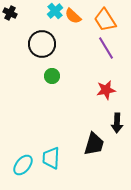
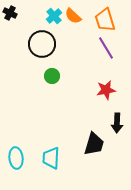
cyan cross: moved 1 px left, 5 px down
orange trapezoid: rotated 15 degrees clockwise
cyan ellipse: moved 7 px left, 7 px up; rotated 45 degrees counterclockwise
